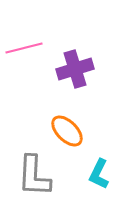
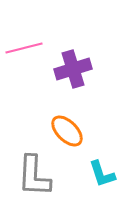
purple cross: moved 2 px left
cyan L-shape: moved 3 px right; rotated 44 degrees counterclockwise
